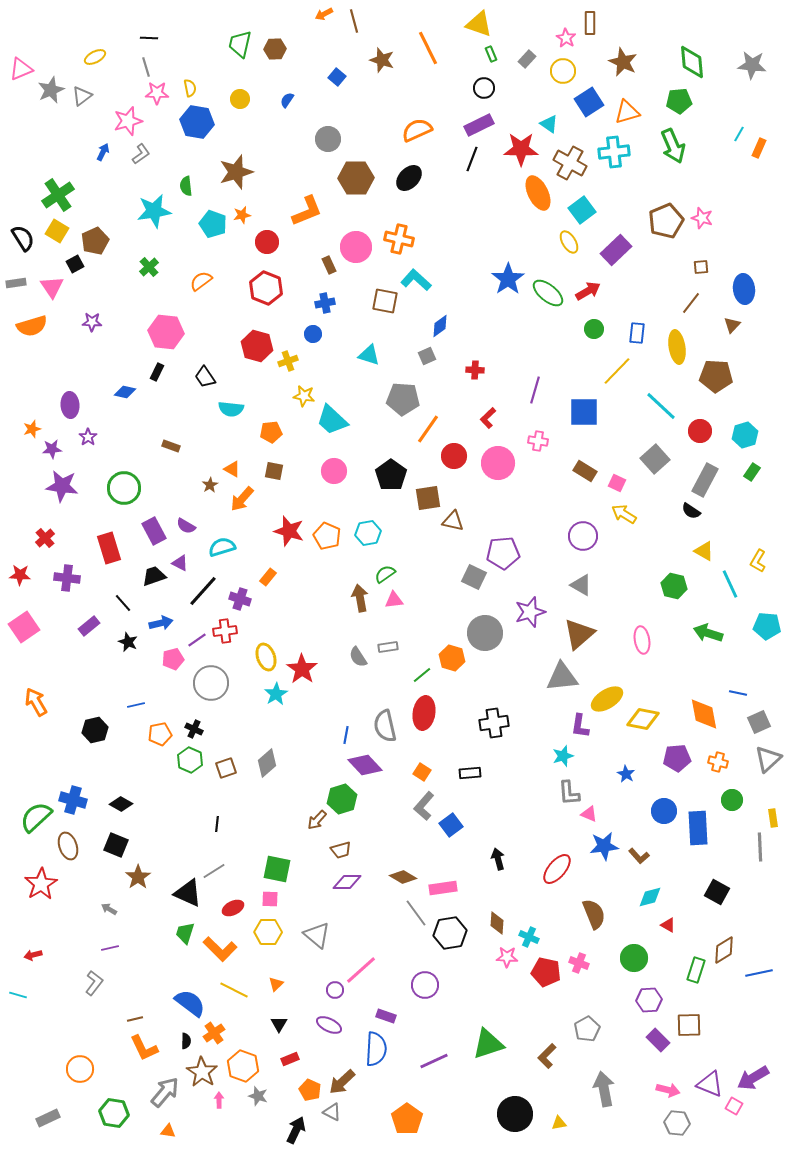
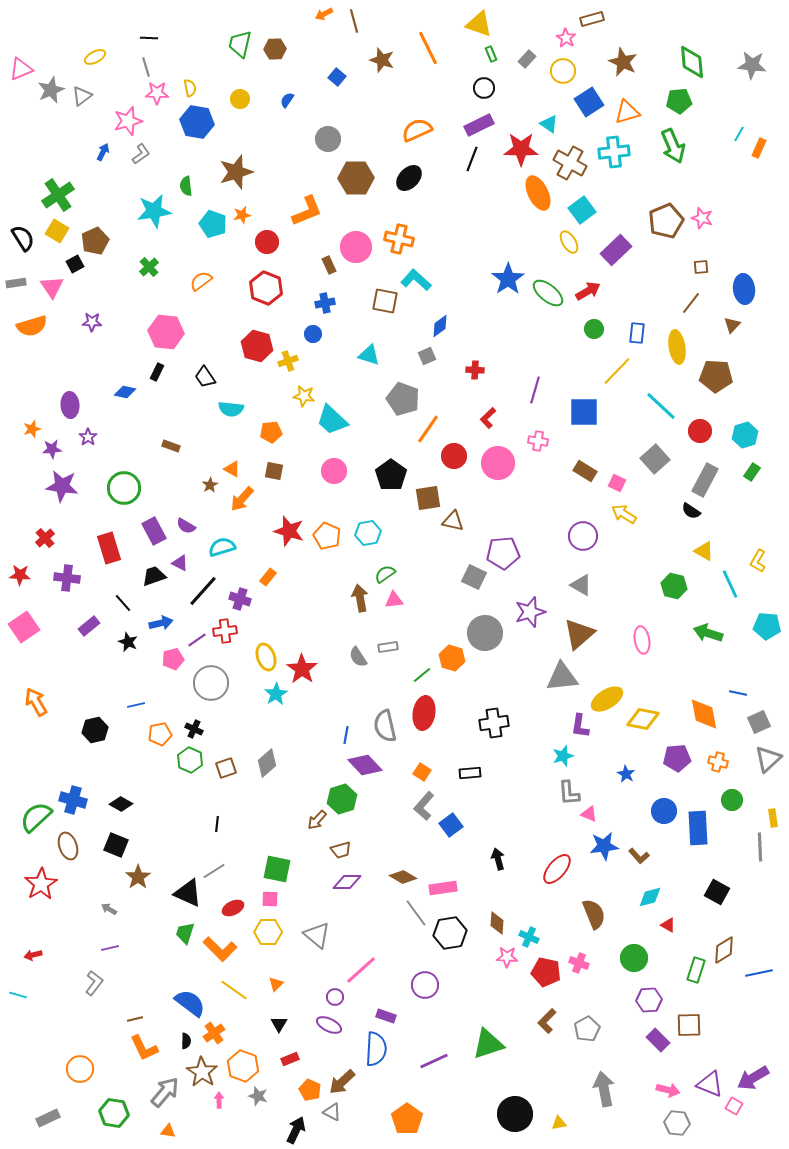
brown rectangle at (590, 23): moved 2 px right, 4 px up; rotated 75 degrees clockwise
gray pentagon at (403, 399): rotated 16 degrees clockwise
yellow line at (234, 990): rotated 8 degrees clockwise
purple circle at (335, 990): moved 7 px down
brown L-shape at (547, 1056): moved 35 px up
